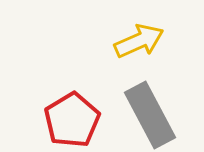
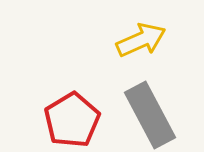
yellow arrow: moved 2 px right, 1 px up
